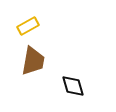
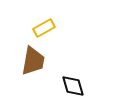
yellow rectangle: moved 16 px right, 2 px down
